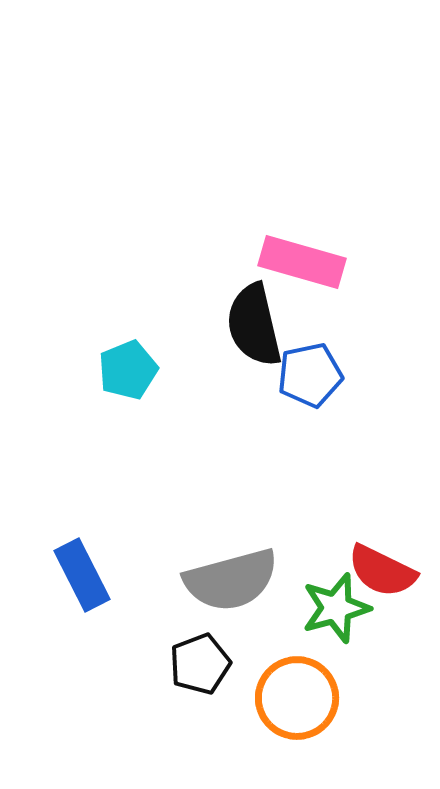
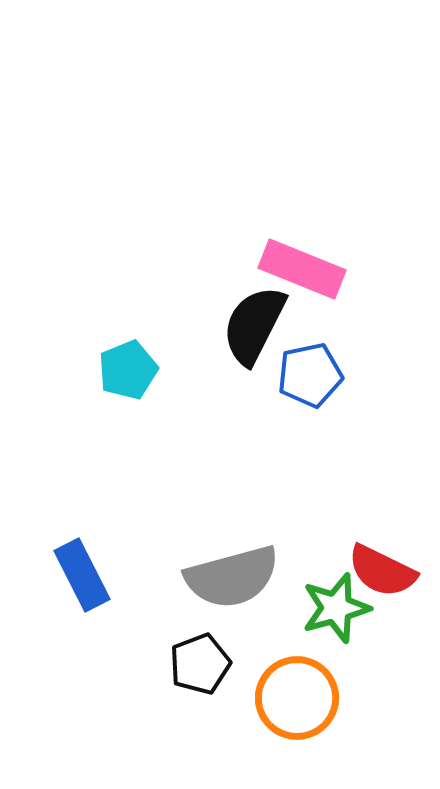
pink rectangle: moved 7 px down; rotated 6 degrees clockwise
black semicircle: rotated 40 degrees clockwise
gray semicircle: moved 1 px right, 3 px up
